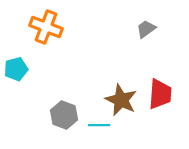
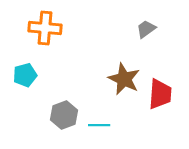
orange cross: moved 1 px left, 1 px down; rotated 16 degrees counterclockwise
cyan pentagon: moved 9 px right, 6 px down
brown star: moved 3 px right, 21 px up
gray hexagon: rotated 20 degrees clockwise
